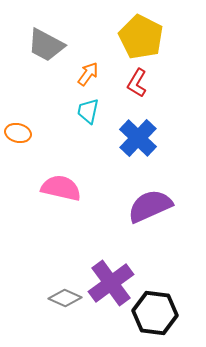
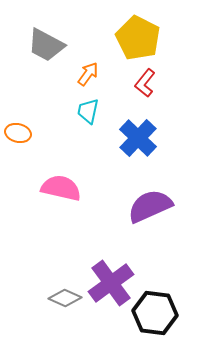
yellow pentagon: moved 3 px left, 1 px down
red L-shape: moved 8 px right; rotated 8 degrees clockwise
